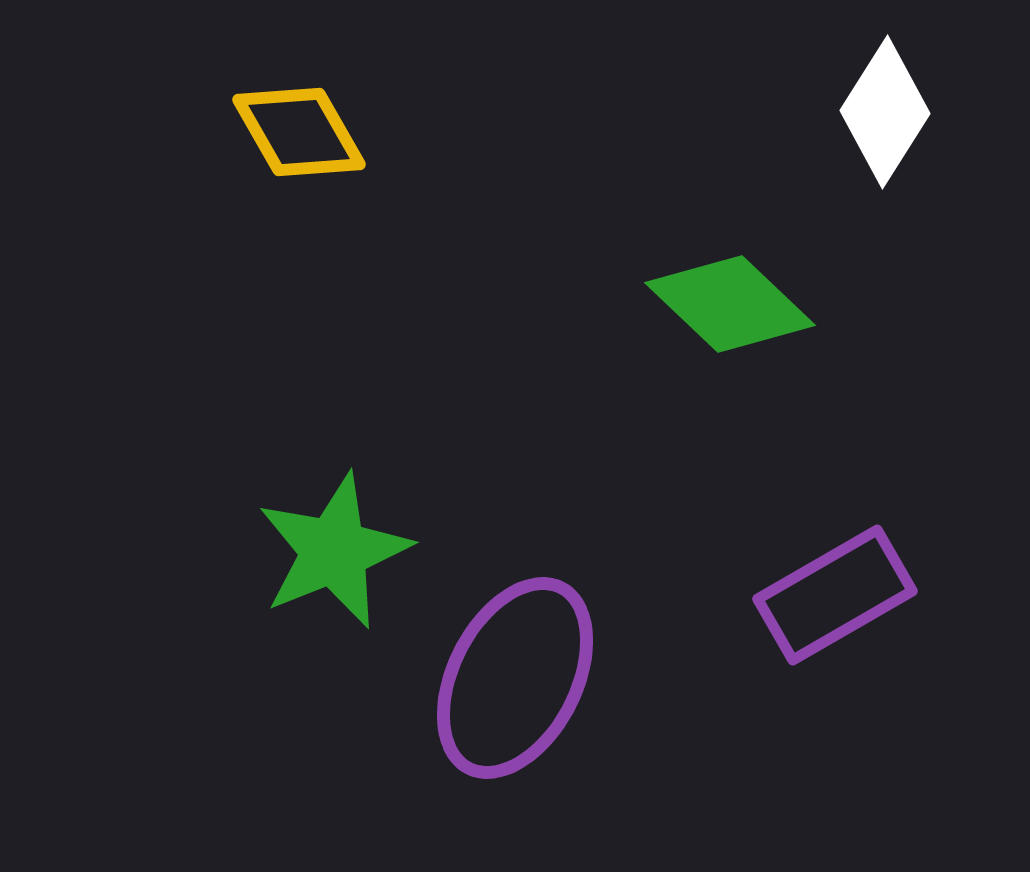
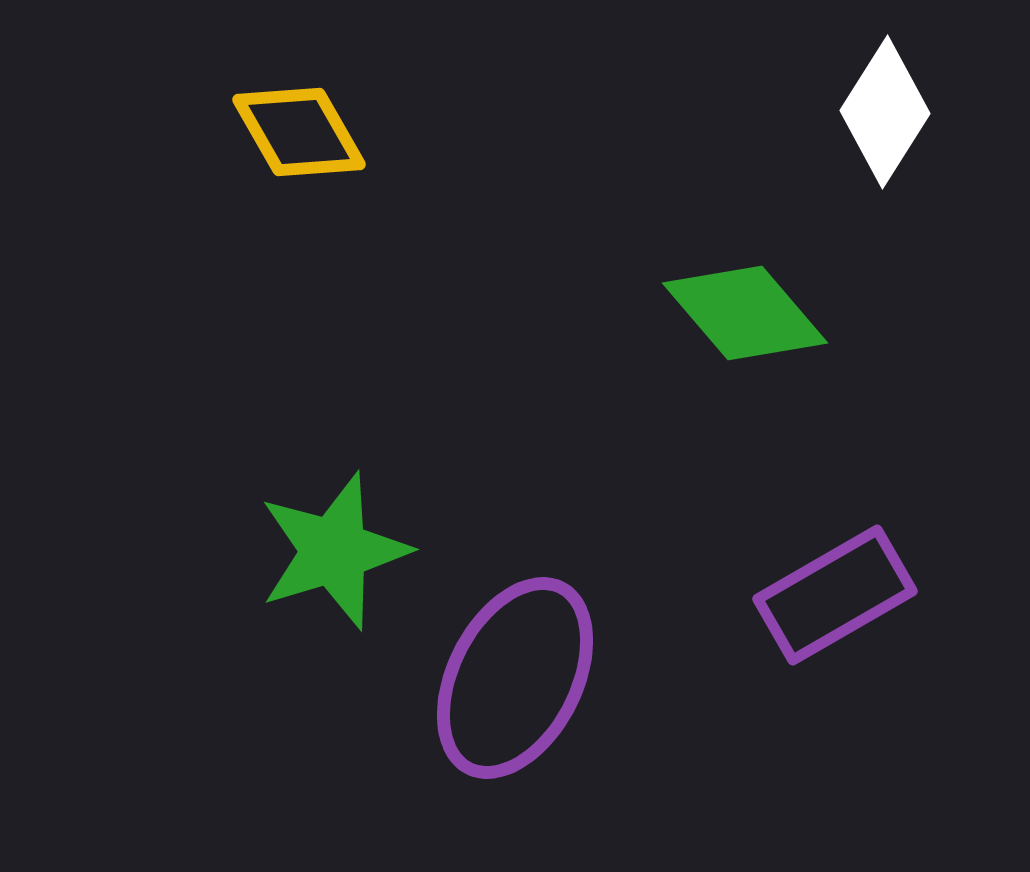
green diamond: moved 15 px right, 9 px down; rotated 6 degrees clockwise
green star: rotated 5 degrees clockwise
